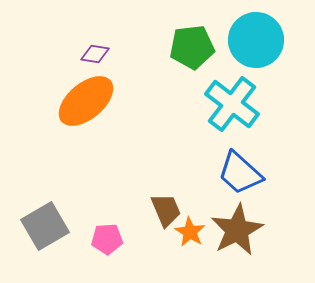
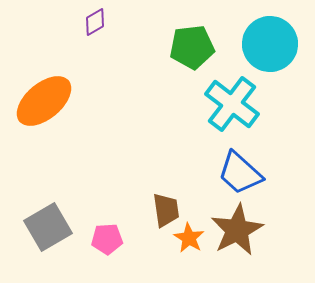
cyan circle: moved 14 px right, 4 px down
purple diamond: moved 32 px up; rotated 40 degrees counterclockwise
orange ellipse: moved 42 px left
brown trapezoid: rotated 15 degrees clockwise
gray square: moved 3 px right, 1 px down
orange star: moved 1 px left, 6 px down
